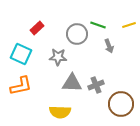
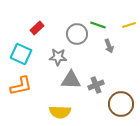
gray triangle: moved 1 px left, 3 px up
